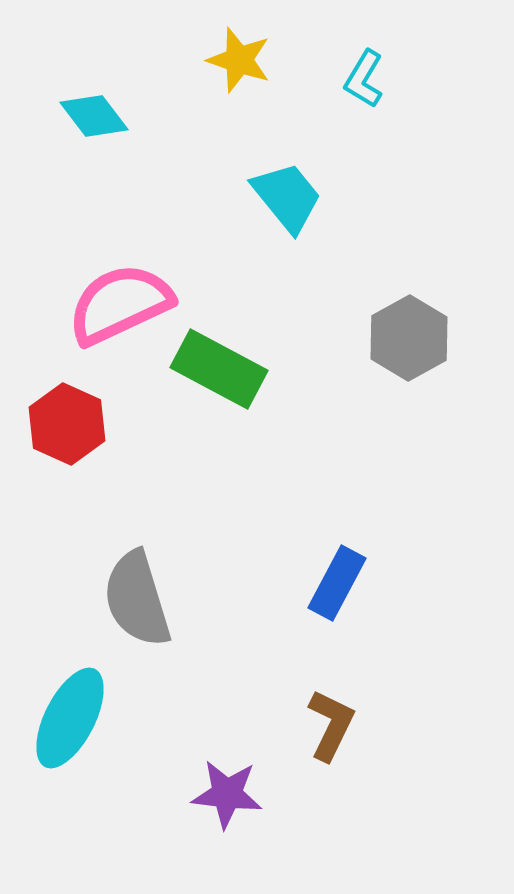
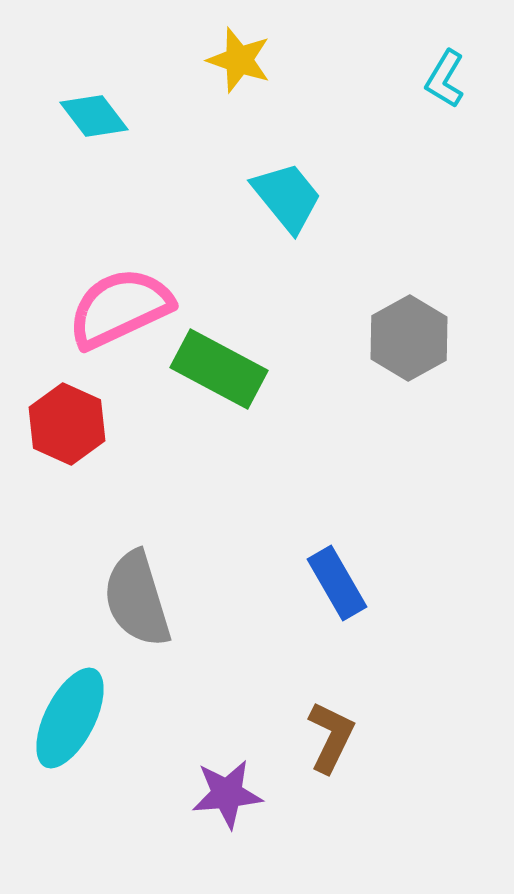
cyan L-shape: moved 81 px right
pink semicircle: moved 4 px down
blue rectangle: rotated 58 degrees counterclockwise
brown L-shape: moved 12 px down
purple star: rotated 12 degrees counterclockwise
